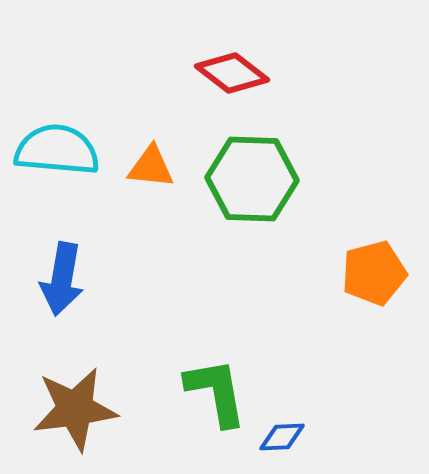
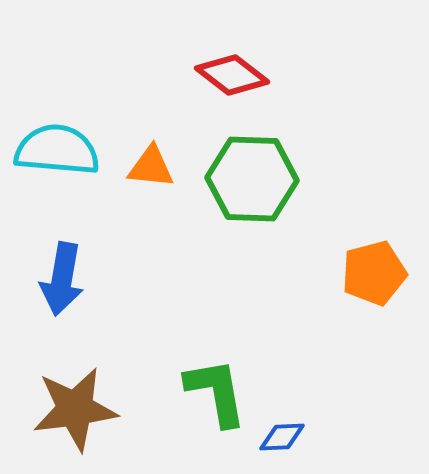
red diamond: moved 2 px down
